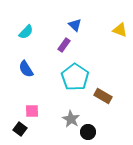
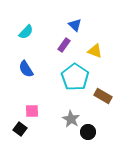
yellow triangle: moved 25 px left, 21 px down
